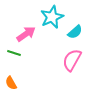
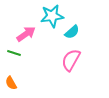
cyan star: moved 1 px up; rotated 15 degrees clockwise
cyan semicircle: moved 3 px left
pink semicircle: moved 1 px left
